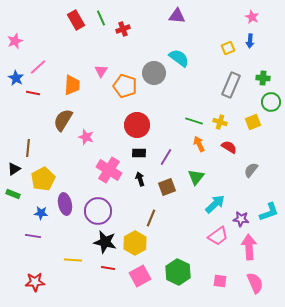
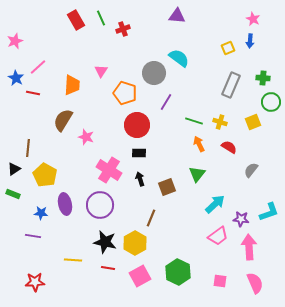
pink star at (252, 17): moved 1 px right, 2 px down
orange pentagon at (125, 86): moved 7 px down
purple line at (166, 157): moved 55 px up
green triangle at (196, 177): moved 1 px right, 3 px up
yellow pentagon at (43, 179): moved 2 px right, 4 px up; rotated 15 degrees counterclockwise
purple circle at (98, 211): moved 2 px right, 6 px up
